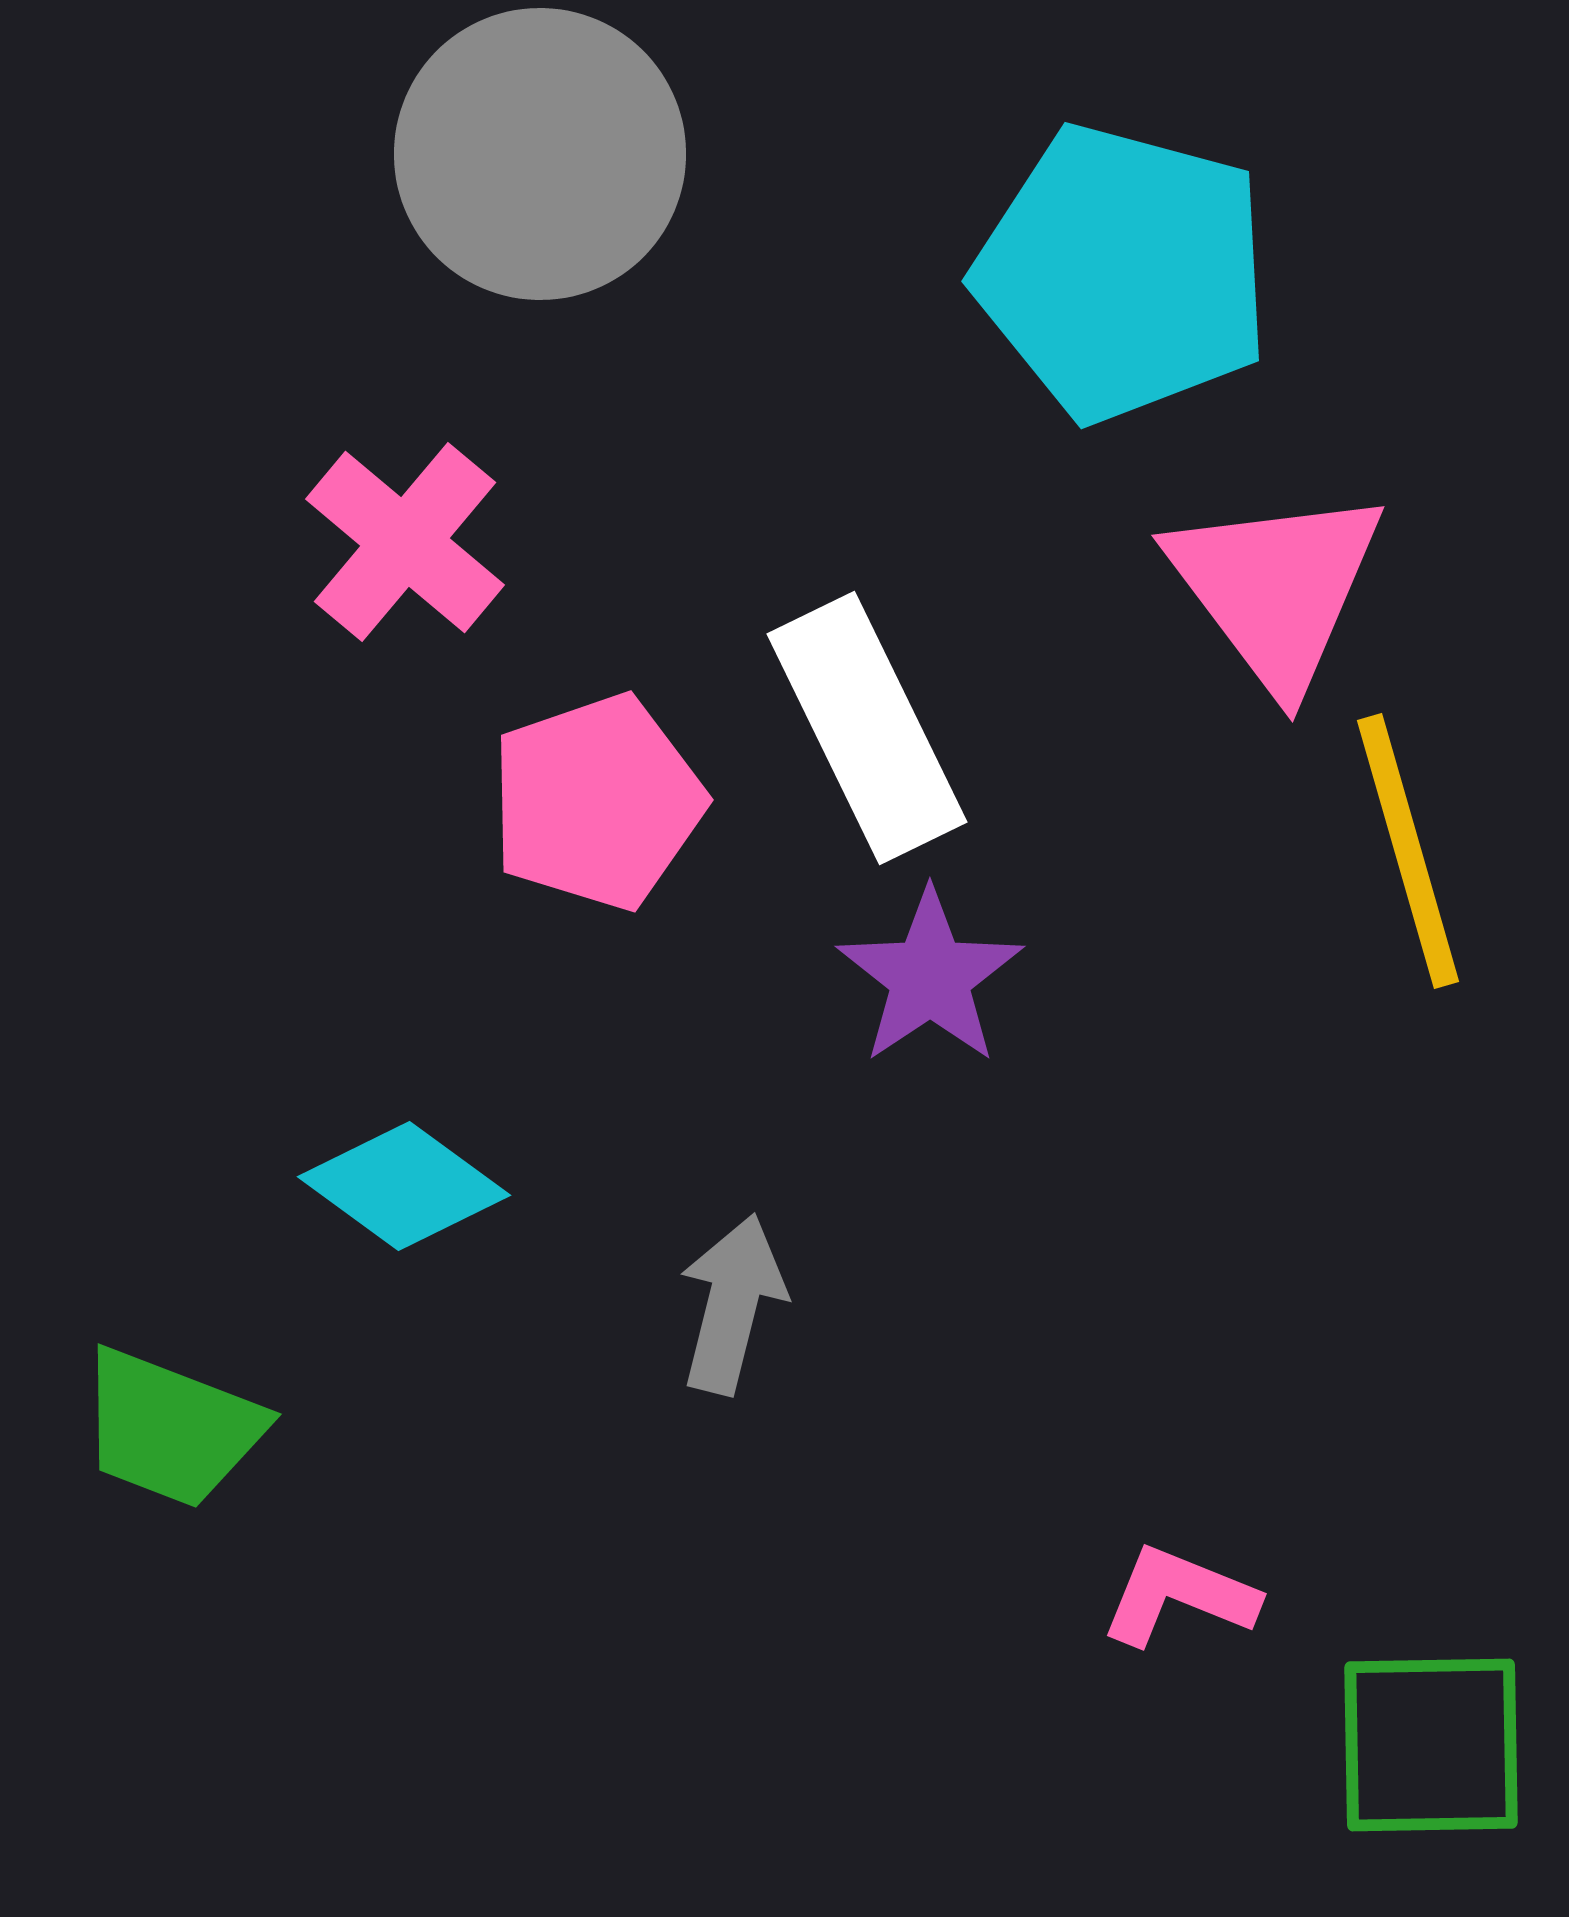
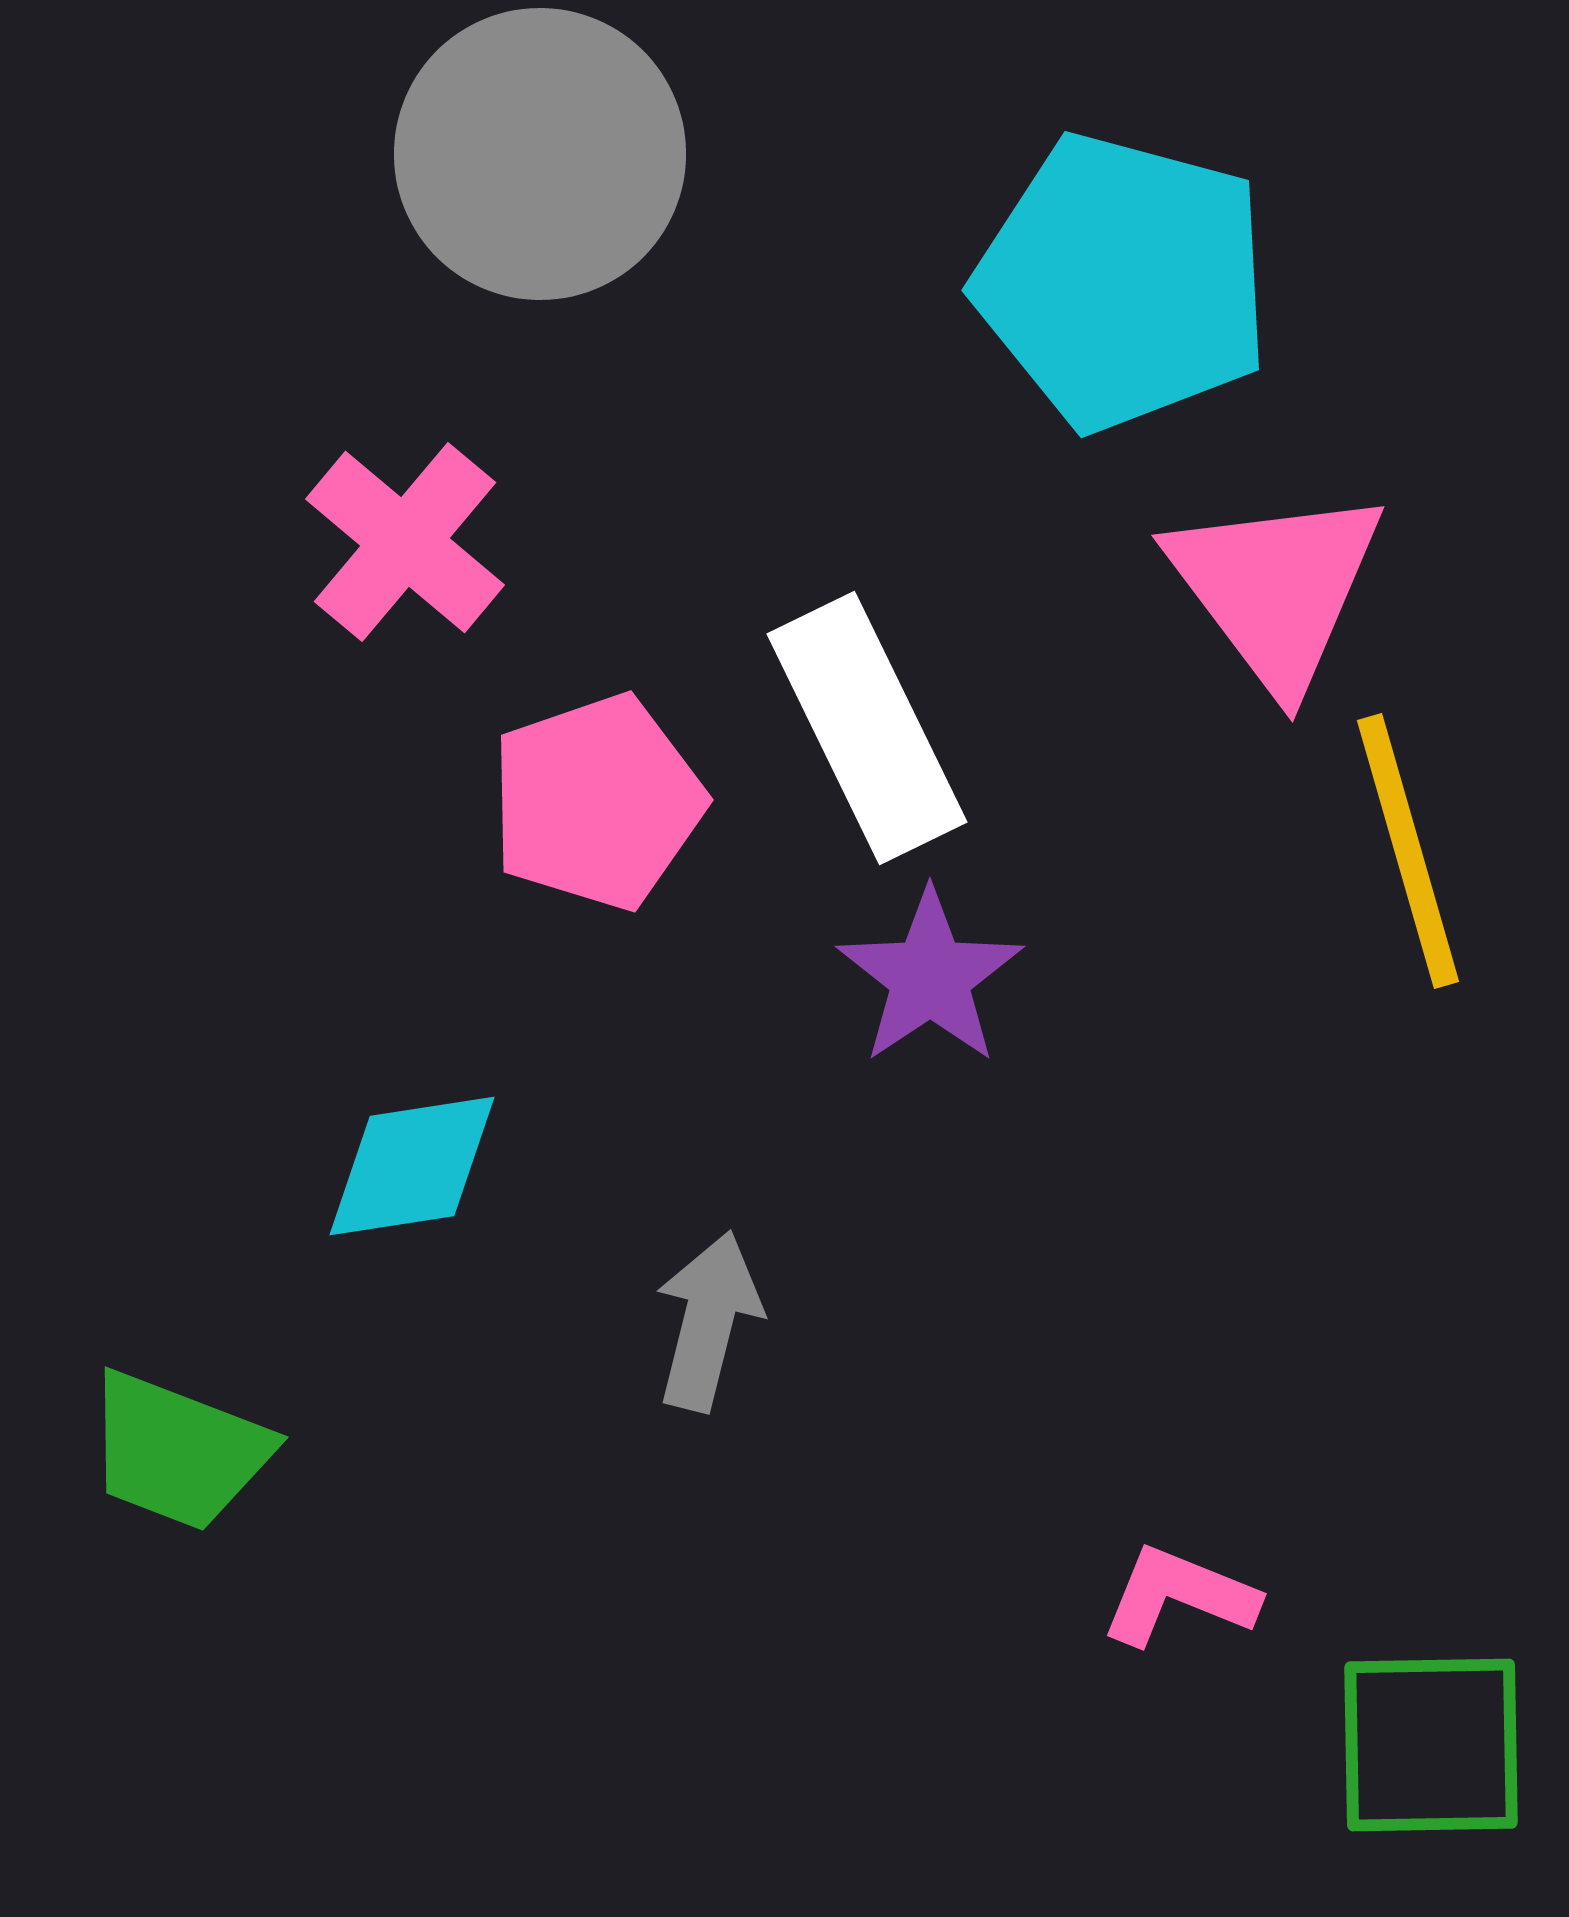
cyan pentagon: moved 9 px down
cyan diamond: moved 8 px right, 20 px up; rotated 45 degrees counterclockwise
gray arrow: moved 24 px left, 17 px down
green trapezoid: moved 7 px right, 23 px down
